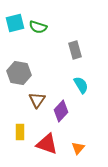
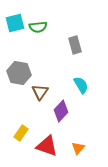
green semicircle: rotated 24 degrees counterclockwise
gray rectangle: moved 5 px up
brown triangle: moved 3 px right, 8 px up
yellow rectangle: moved 1 px right, 1 px down; rotated 35 degrees clockwise
red triangle: moved 2 px down
